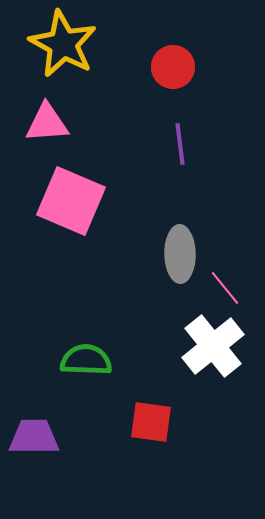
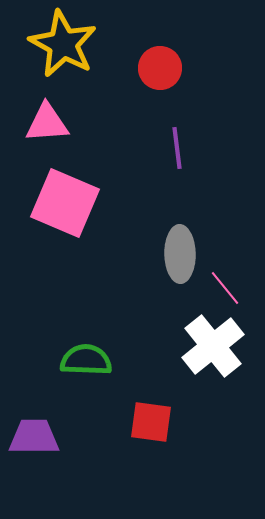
red circle: moved 13 px left, 1 px down
purple line: moved 3 px left, 4 px down
pink square: moved 6 px left, 2 px down
